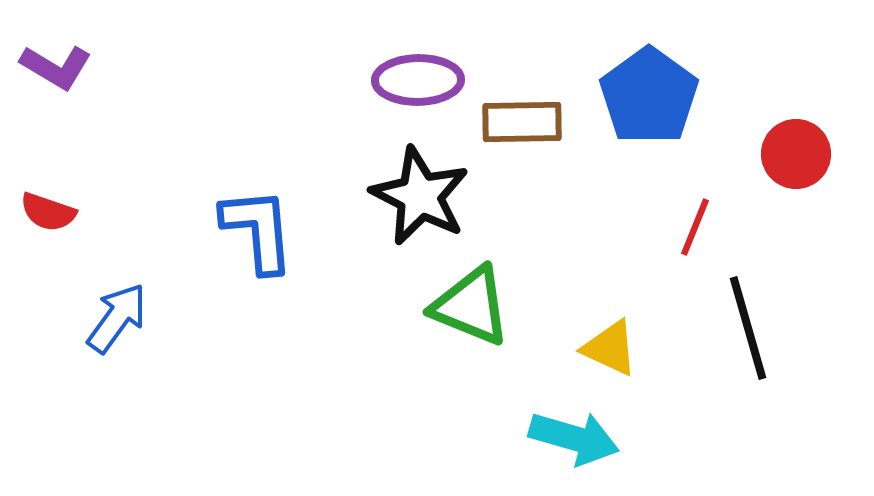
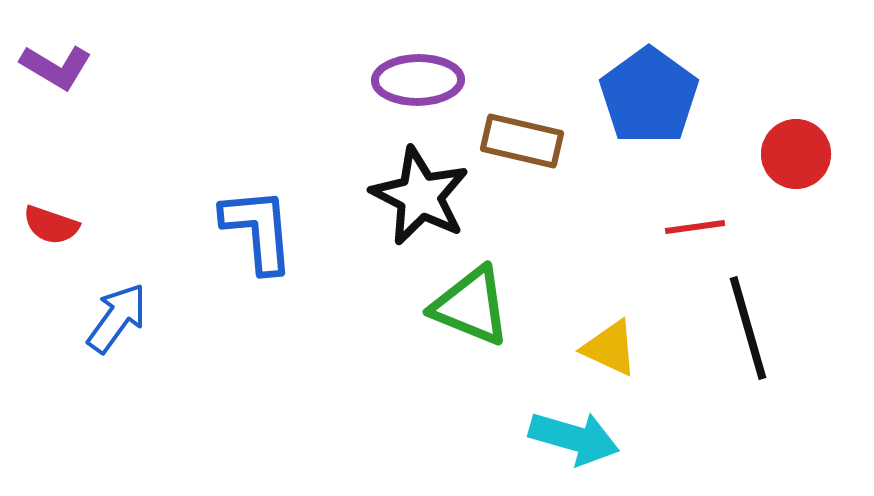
brown rectangle: moved 19 px down; rotated 14 degrees clockwise
red semicircle: moved 3 px right, 13 px down
red line: rotated 60 degrees clockwise
